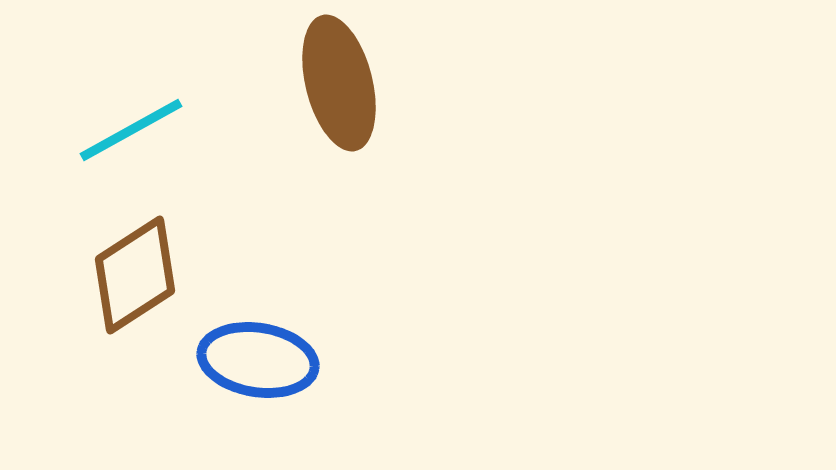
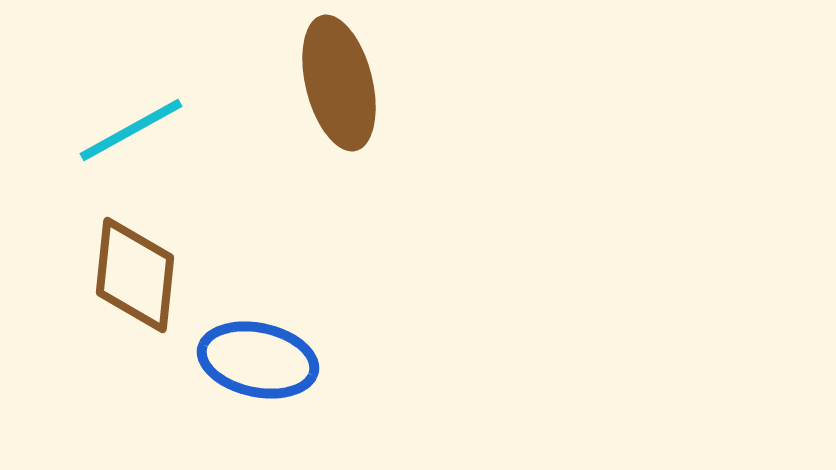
brown diamond: rotated 51 degrees counterclockwise
blue ellipse: rotated 3 degrees clockwise
